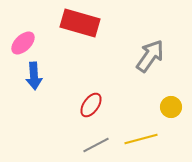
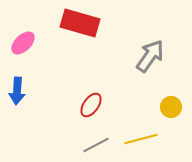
blue arrow: moved 17 px left, 15 px down; rotated 8 degrees clockwise
